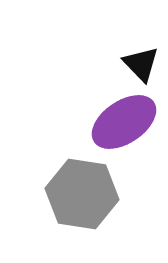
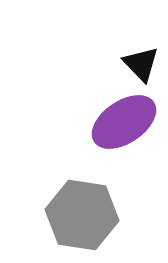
gray hexagon: moved 21 px down
